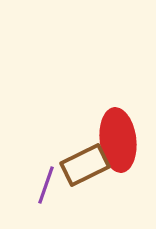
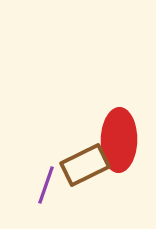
red ellipse: moved 1 px right; rotated 8 degrees clockwise
